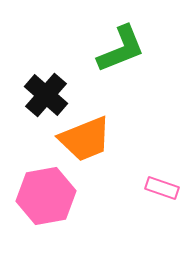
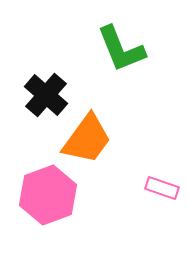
green L-shape: rotated 90 degrees clockwise
orange trapezoid: moved 2 px right; rotated 32 degrees counterclockwise
pink hexagon: moved 2 px right, 1 px up; rotated 10 degrees counterclockwise
